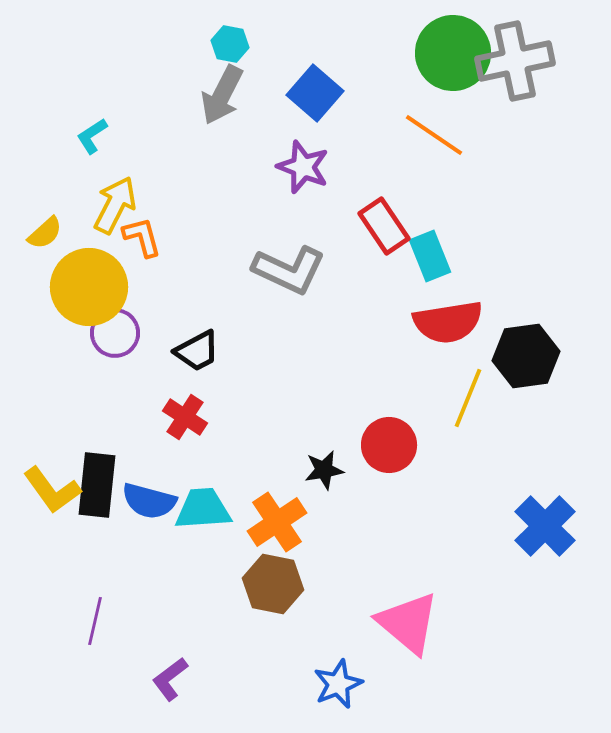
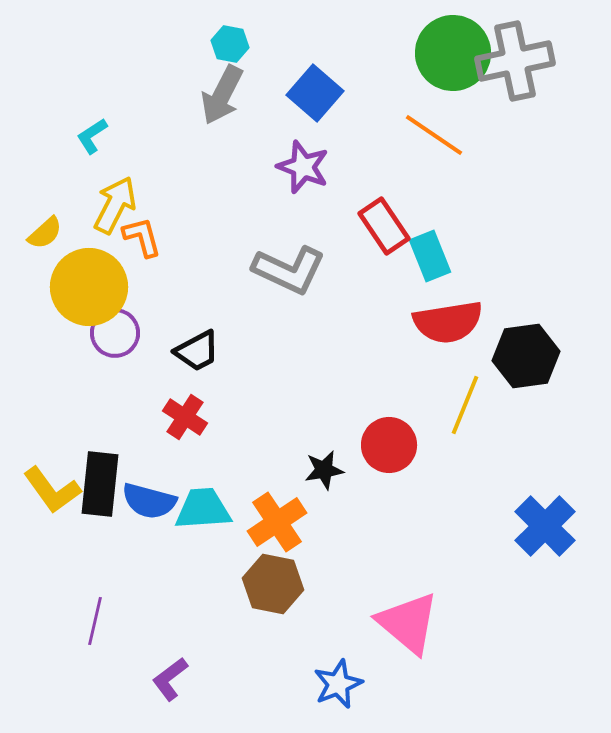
yellow line: moved 3 px left, 7 px down
black rectangle: moved 3 px right, 1 px up
